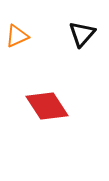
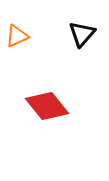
red diamond: rotated 6 degrees counterclockwise
